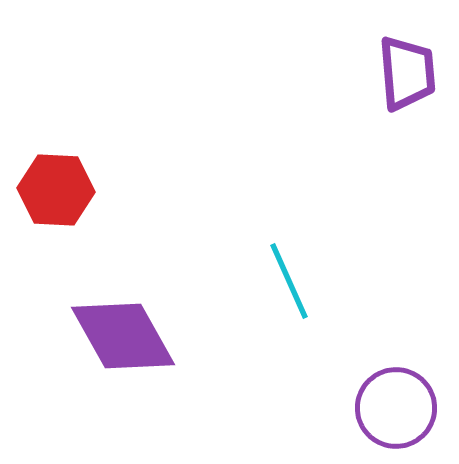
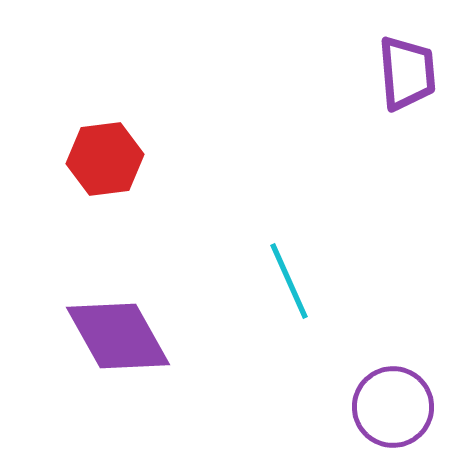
red hexagon: moved 49 px right, 31 px up; rotated 10 degrees counterclockwise
purple diamond: moved 5 px left
purple circle: moved 3 px left, 1 px up
